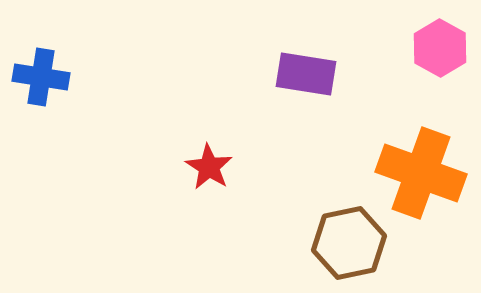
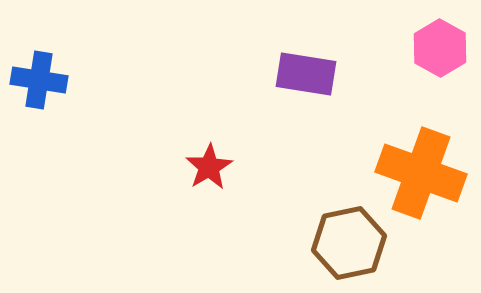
blue cross: moved 2 px left, 3 px down
red star: rotated 9 degrees clockwise
